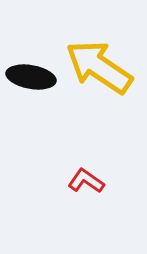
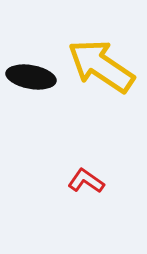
yellow arrow: moved 2 px right, 1 px up
